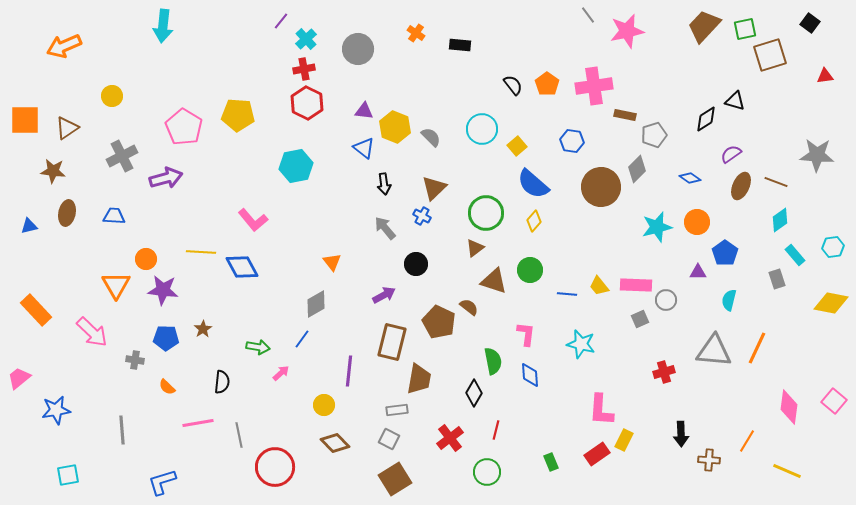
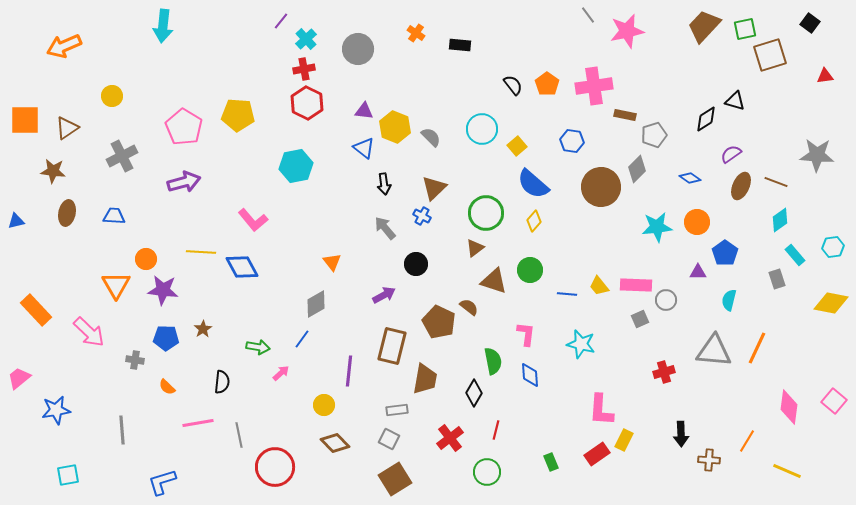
purple arrow at (166, 178): moved 18 px right, 4 px down
blue triangle at (29, 226): moved 13 px left, 5 px up
cyan star at (657, 227): rotated 8 degrees clockwise
pink arrow at (92, 332): moved 3 px left
brown rectangle at (392, 342): moved 4 px down
brown trapezoid at (419, 379): moved 6 px right
